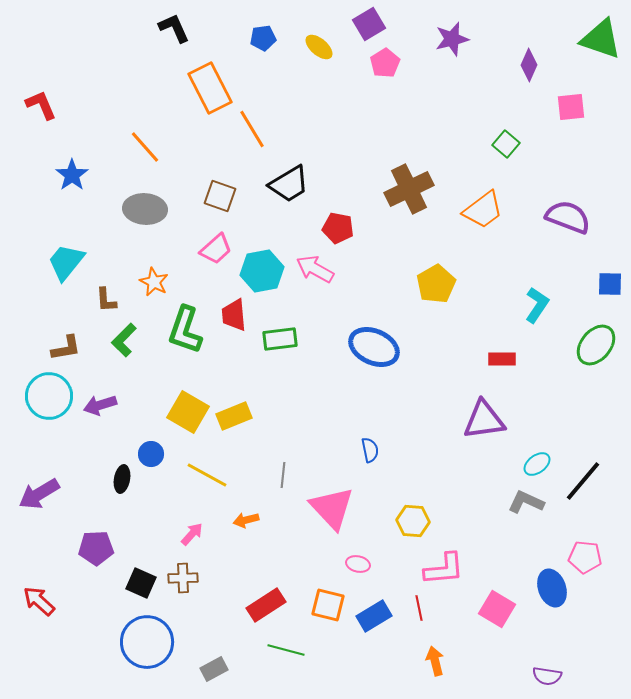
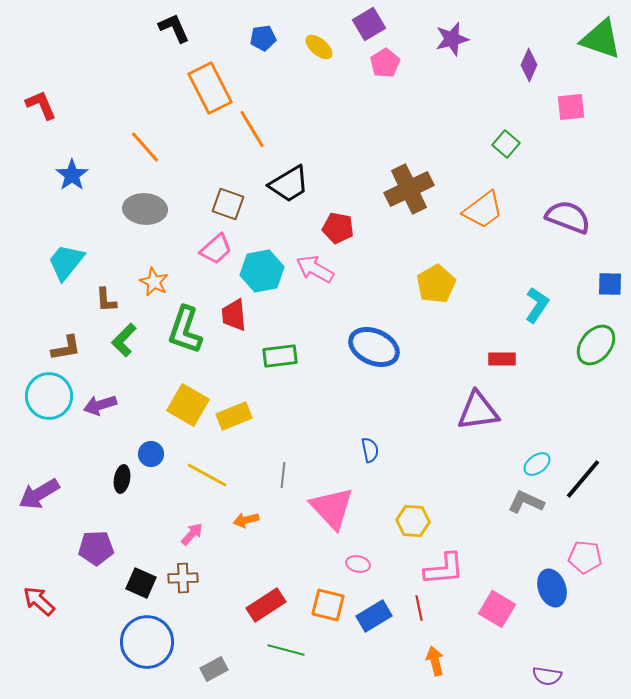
brown square at (220, 196): moved 8 px right, 8 px down
green rectangle at (280, 339): moved 17 px down
yellow square at (188, 412): moved 7 px up
purple triangle at (484, 420): moved 6 px left, 9 px up
black line at (583, 481): moved 2 px up
